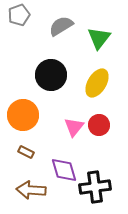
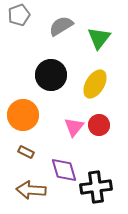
yellow ellipse: moved 2 px left, 1 px down
black cross: moved 1 px right
